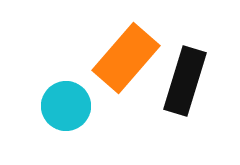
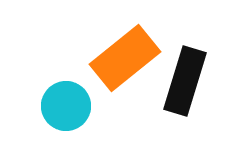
orange rectangle: moved 1 px left; rotated 10 degrees clockwise
